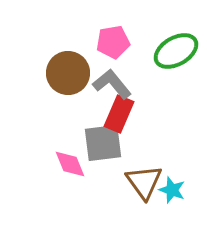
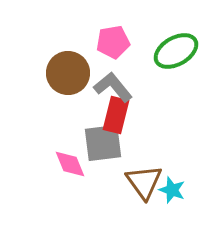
gray L-shape: moved 1 px right, 3 px down
red rectangle: moved 3 px left, 1 px down; rotated 9 degrees counterclockwise
